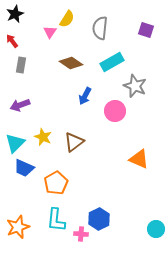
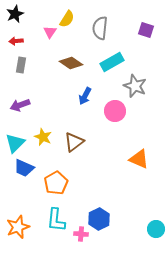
red arrow: moved 4 px right; rotated 56 degrees counterclockwise
